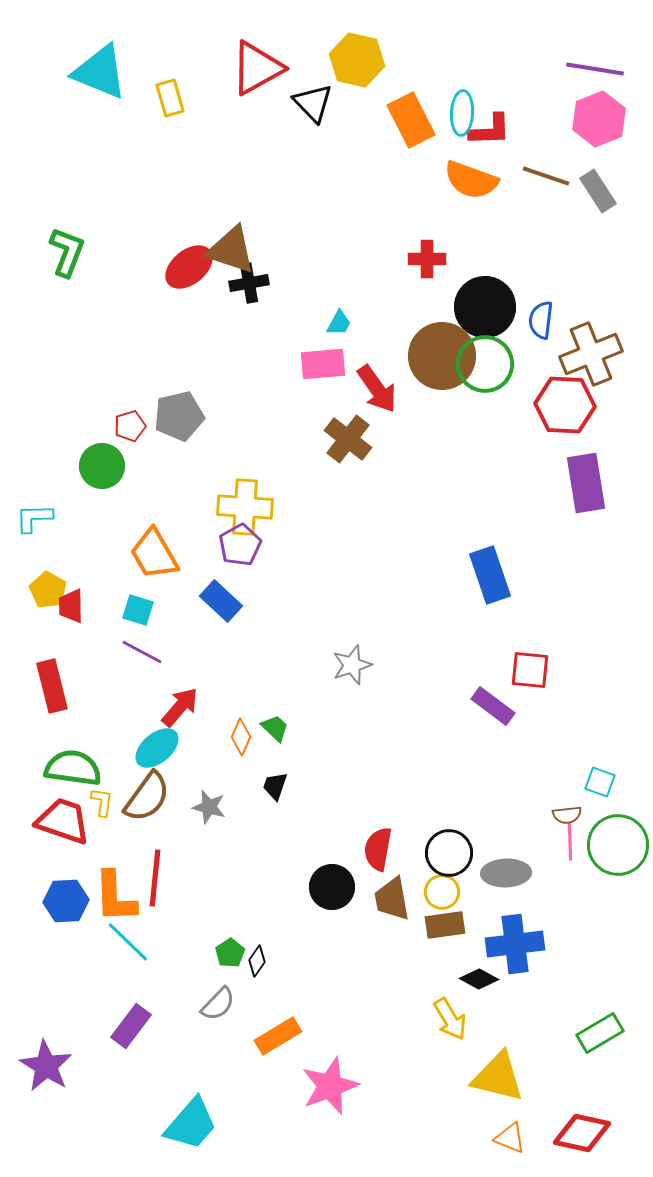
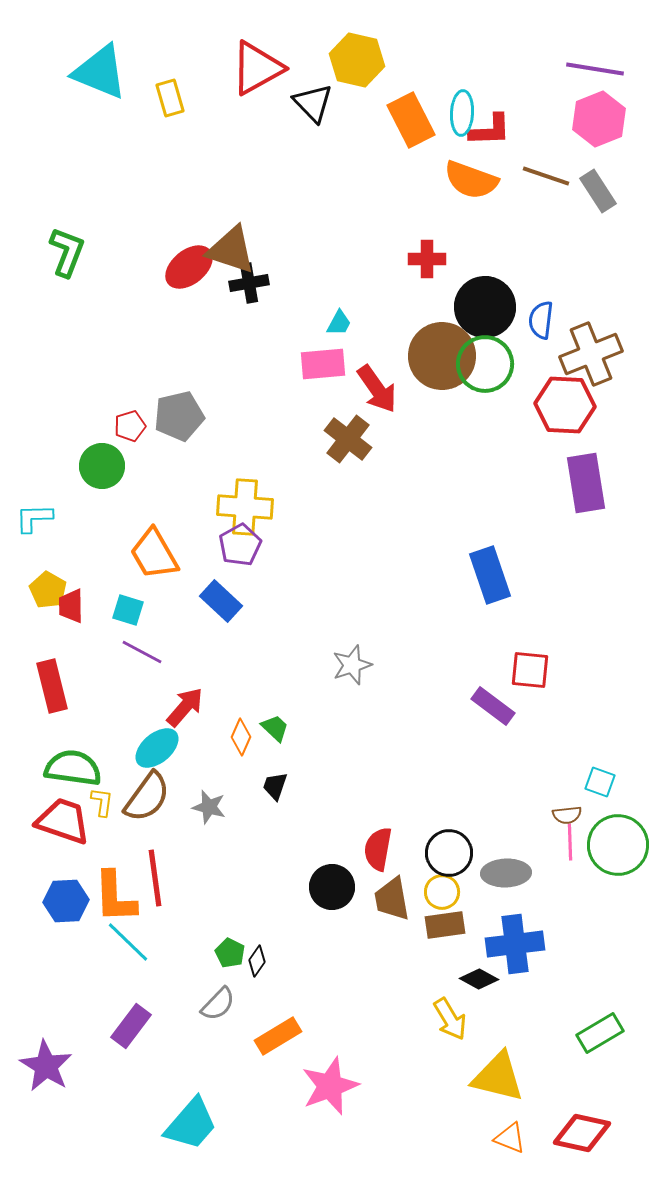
cyan square at (138, 610): moved 10 px left
red arrow at (180, 707): moved 5 px right
red line at (155, 878): rotated 14 degrees counterclockwise
green pentagon at (230, 953): rotated 12 degrees counterclockwise
